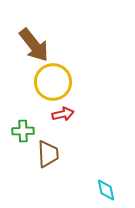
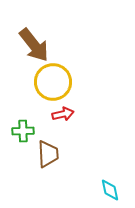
cyan diamond: moved 4 px right
